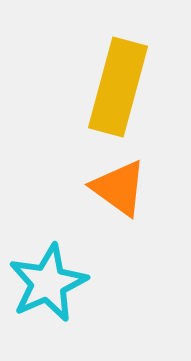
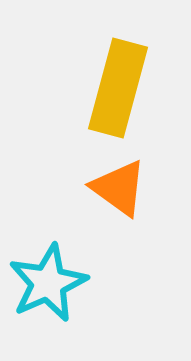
yellow rectangle: moved 1 px down
